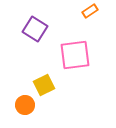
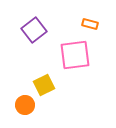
orange rectangle: moved 13 px down; rotated 49 degrees clockwise
purple square: moved 1 px left, 1 px down; rotated 20 degrees clockwise
